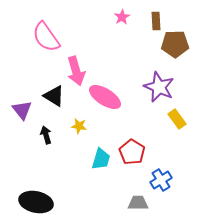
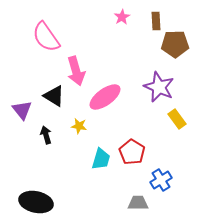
pink ellipse: rotated 68 degrees counterclockwise
